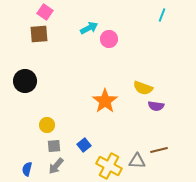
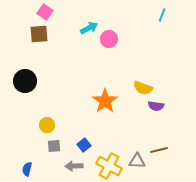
gray arrow: moved 18 px right; rotated 48 degrees clockwise
